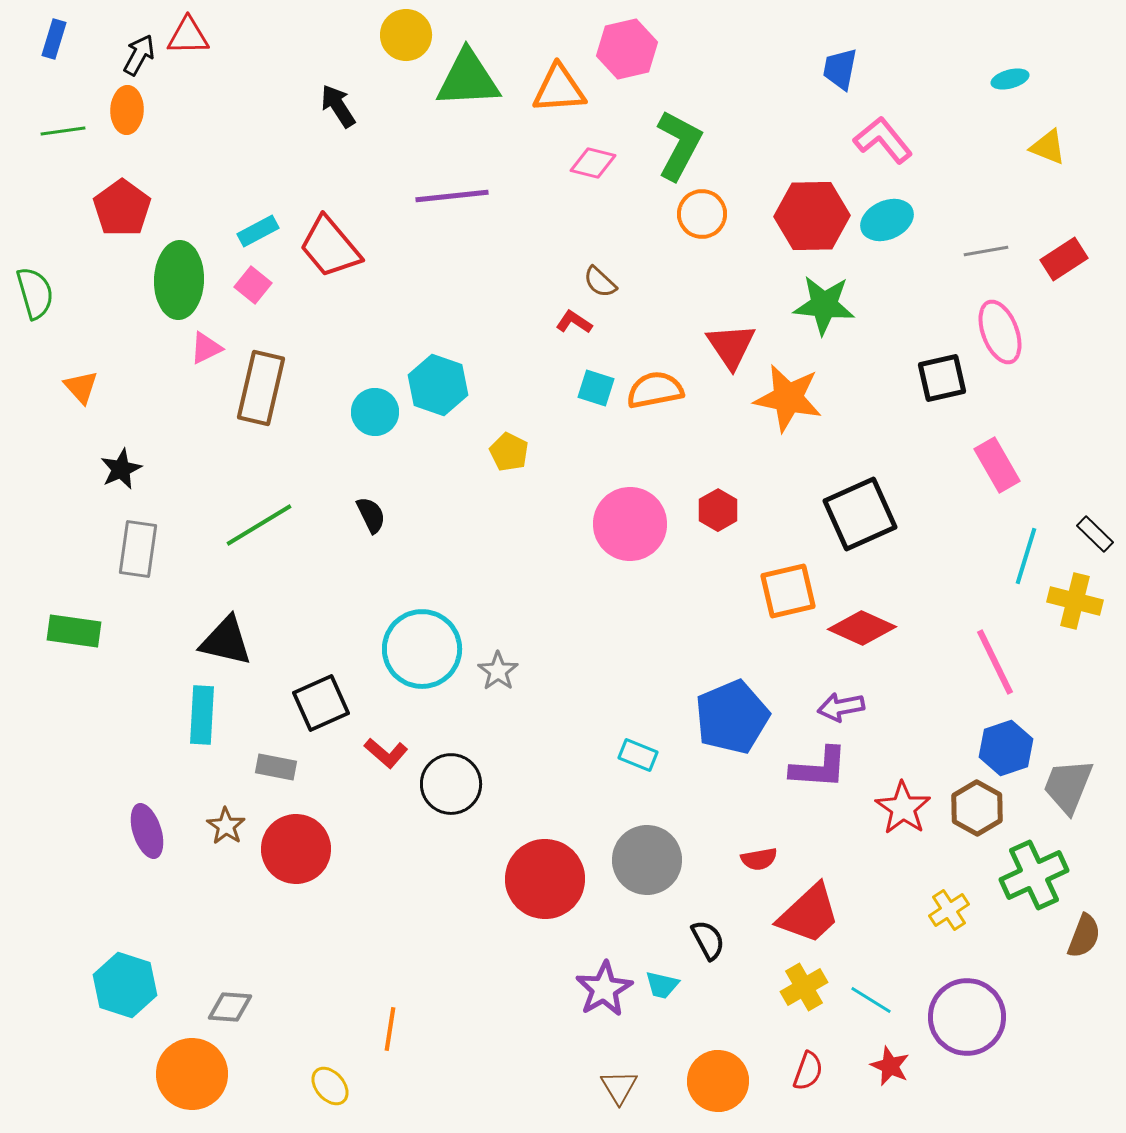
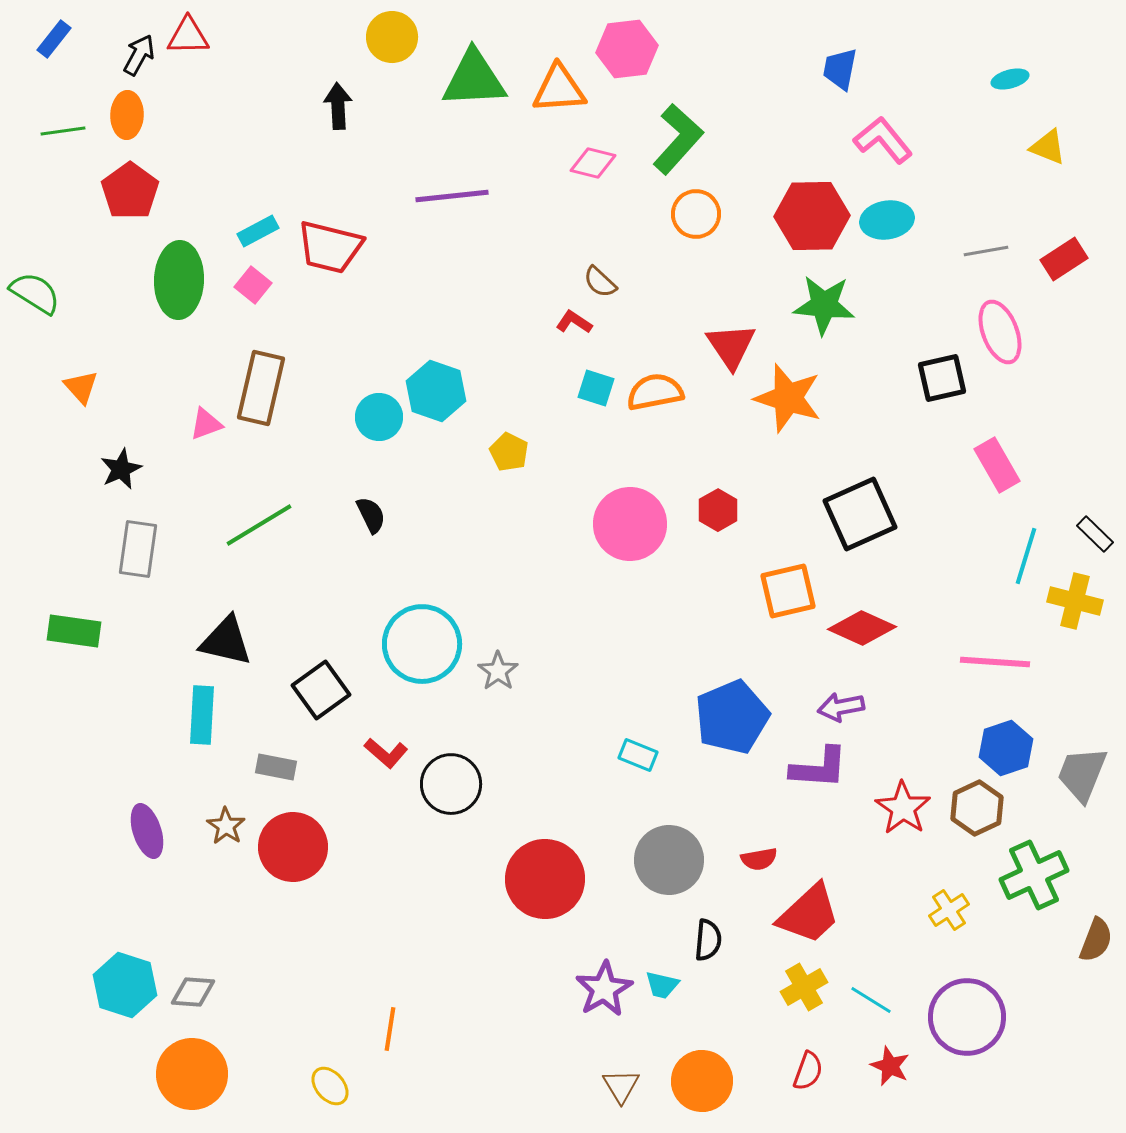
yellow circle at (406, 35): moved 14 px left, 2 px down
blue rectangle at (54, 39): rotated 21 degrees clockwise
pink hexagon at (627, 49): rotated 6 degrees clockwise
green triangle at (468, 79): moved 6 px right
black arrow at (338, 106): rotated 30 degrees clockwise
orange ellipse at (127, 110): moved 5 px down
green L-shape at (679, 145): moved 1 px left, 6 px up; rotated 14 degrees clockwise
red pentagon at (122, 208): moved 8 px right, 17 px up
orange circle at (702, 214): moved 6 px left
cyan ellipse at (887, 220): rotated 15 degrees clockwise
red trapezoid at (330, 247): rotated 36 degrees counterclockwise
green semicircle at (35, 293): rotated 42 degrees counterclockwise
pink triangle at (206, 348): moved 76 px down; rotated 6 degrees clockwise
cyan hexagon at (438, 385): moved 2 px left, 6 px down
orange semicircle at (655, 390): moved 2 px down
orange star at (788, 398): rotated 6 degrees clockwise
cyan circle at (375, 412): moved 4 px right, 5 px down
cyan circle at (422, 649): moved 5 px up
pink line at (995, 662): rotated 60 degrees counterclockwise
black square at (321, 703): moved 13 px up; rotated 12 degrees counterclockwise
gray trapezoid at (1068, 786): moved 14 px right, 12 px up
brown hexagon at (977, 808): rotated 6 degrees clockwise
red circle at (296, 849): moved 3 px left, 2 px up
gray circle at (647, 860): moved 22 px right
brown semicircle at (1084, 936): moved 12 px right, 4 px down
black semicircle at (708, 940): rotated 33 degrees clockwise
gray diamond at (230, 1007): moved 37 px left, 15 px up
orange circle at (718, 1081): moved 16 px left
brown triangle at (619, 1087): moved 2 px right, 1 px up
